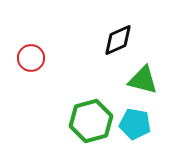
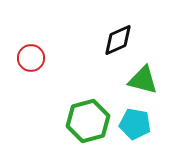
green hexagon: moved 3 px left
